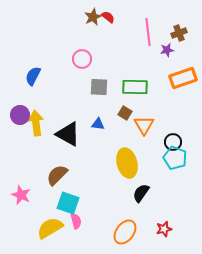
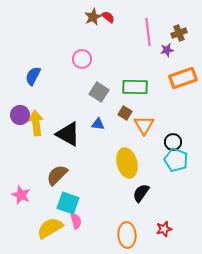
gray square: moved 5 px down; rotated 30 degrees clockwise
cyan pentagon: moved 1 px right, 2 px down
orange ellipse: moved 2 px right, 3 px down; rotated 40 degrees counterclockwise
